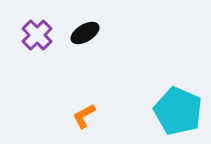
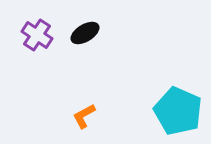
purple cross: rotated 12 degrees counterclockwise
